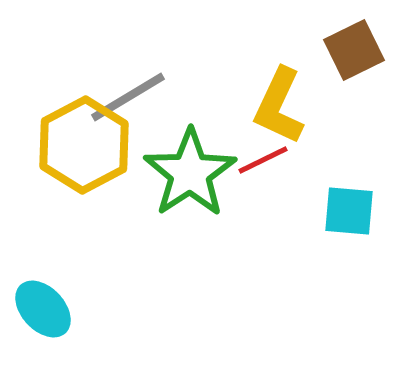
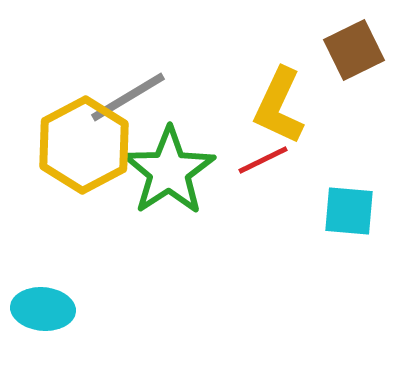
green star: moved 21 px left, 2 px up
cyan ellipse: rotated 42 degrees counterclockwise
